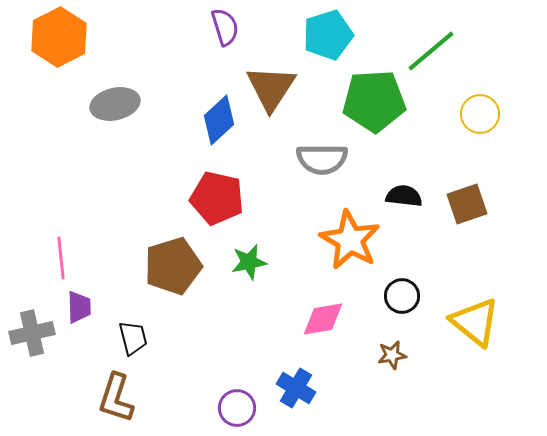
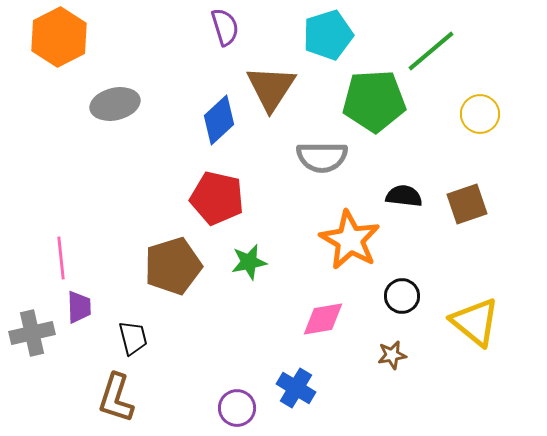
gray semicircle: moved 2 px up
